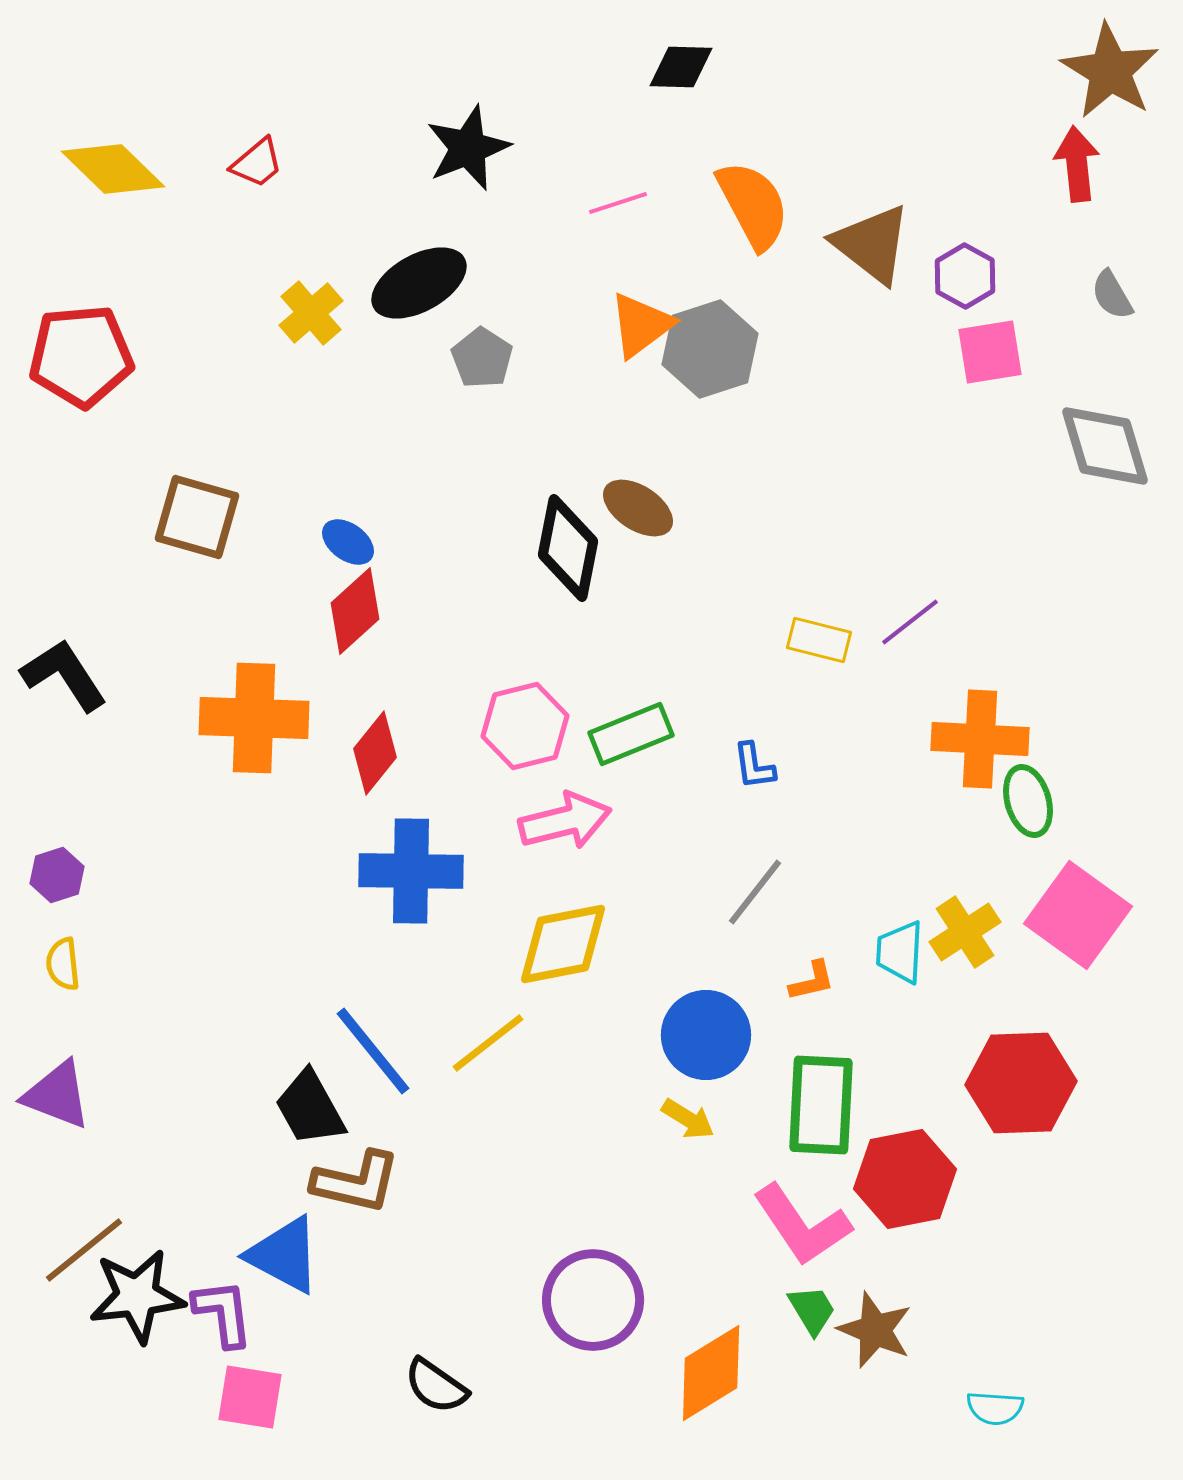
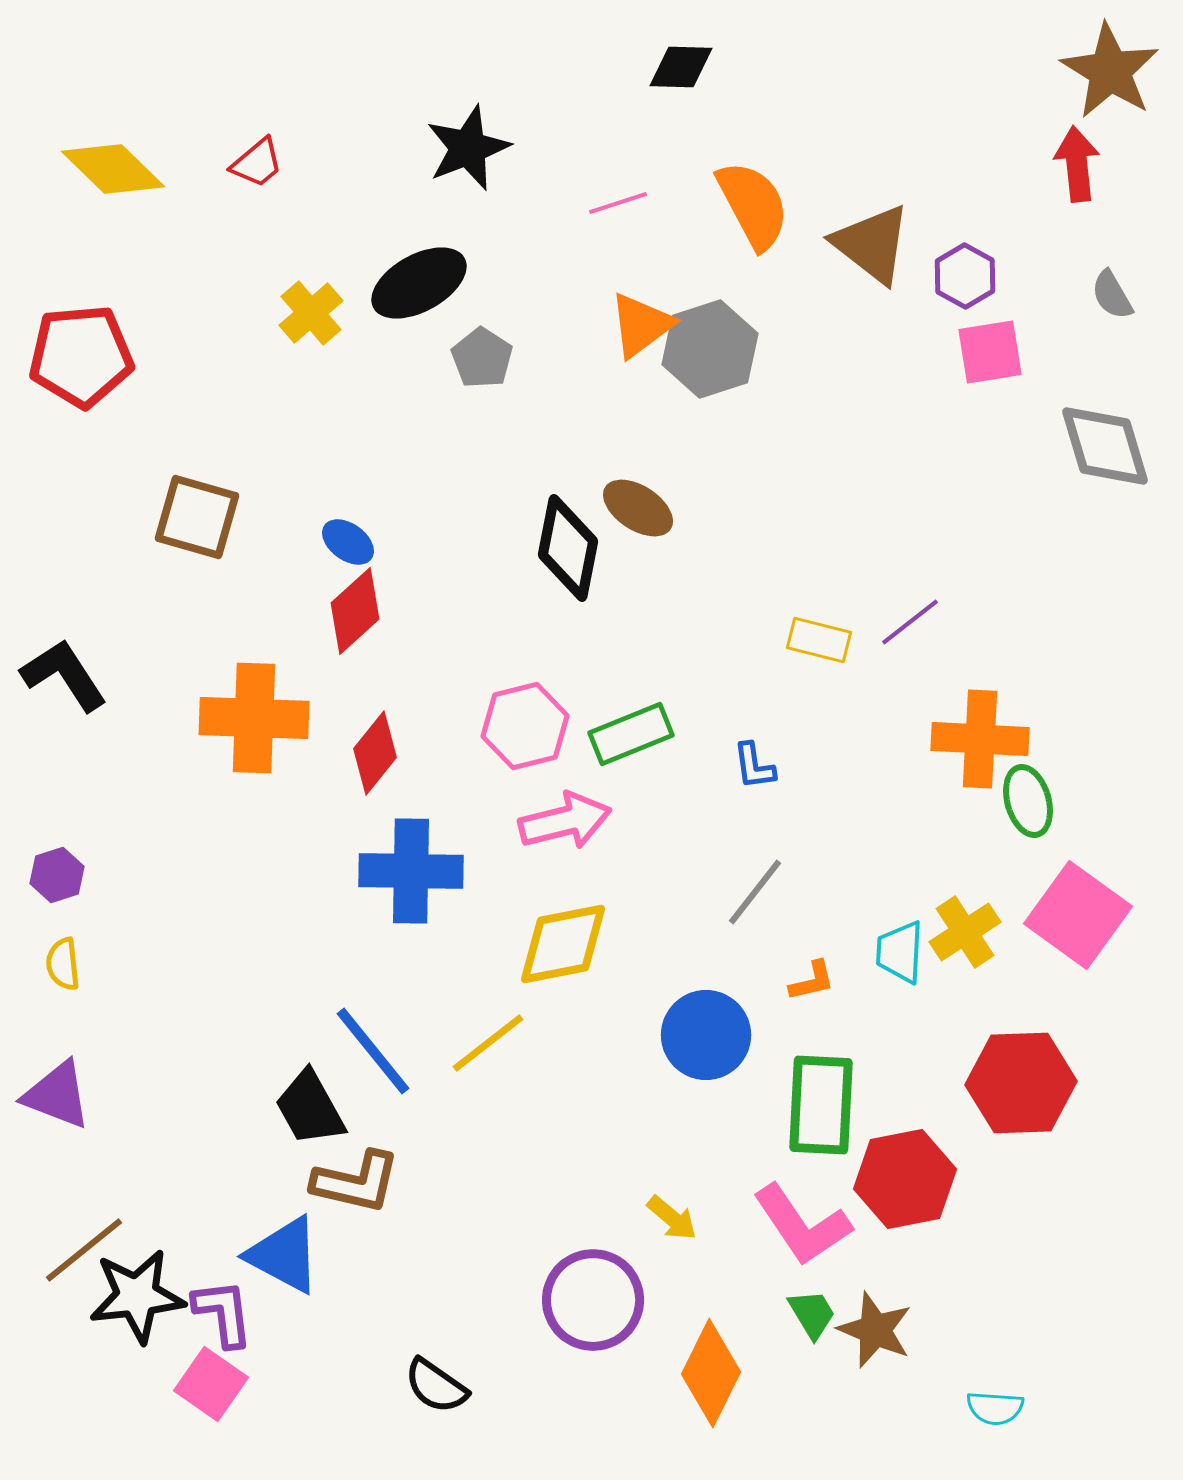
yellow arrow at (688, 1119): moved 16 px left, 99 px down; rotated 8 degrees clockwise
green trapezoid at (812, 1310): moved 4 px down
orange diamond at (711, 1373): rotated 32 degrees counterclockwise
pink square at (250, 1397): moved 39 px left, 13 px up; rotated 26 degrees clockwise
